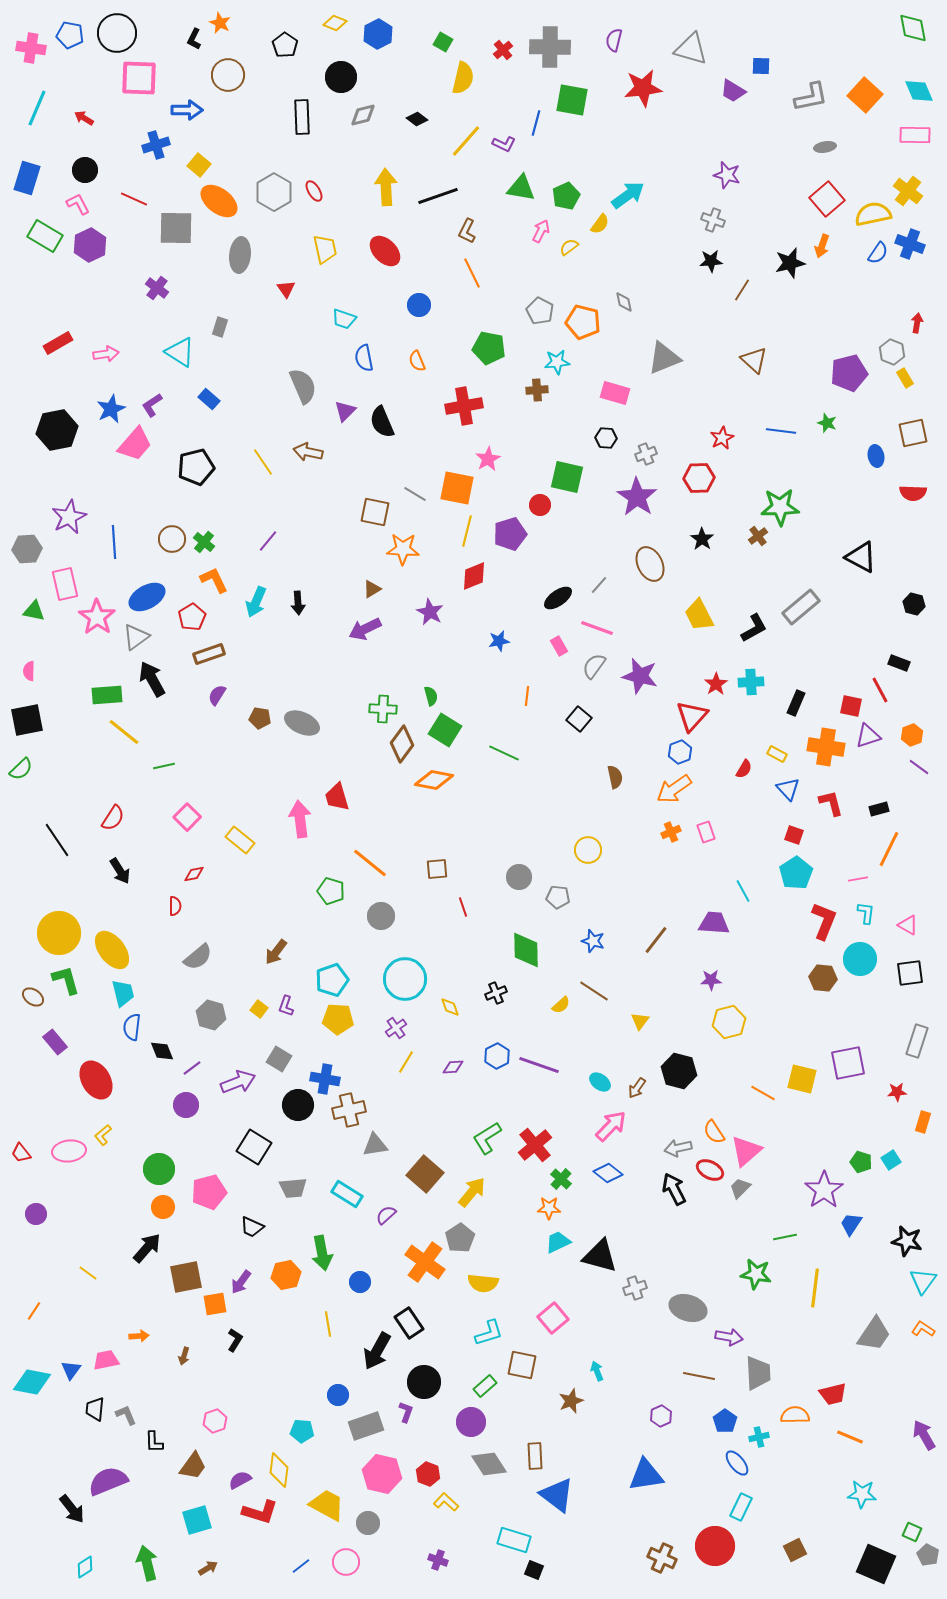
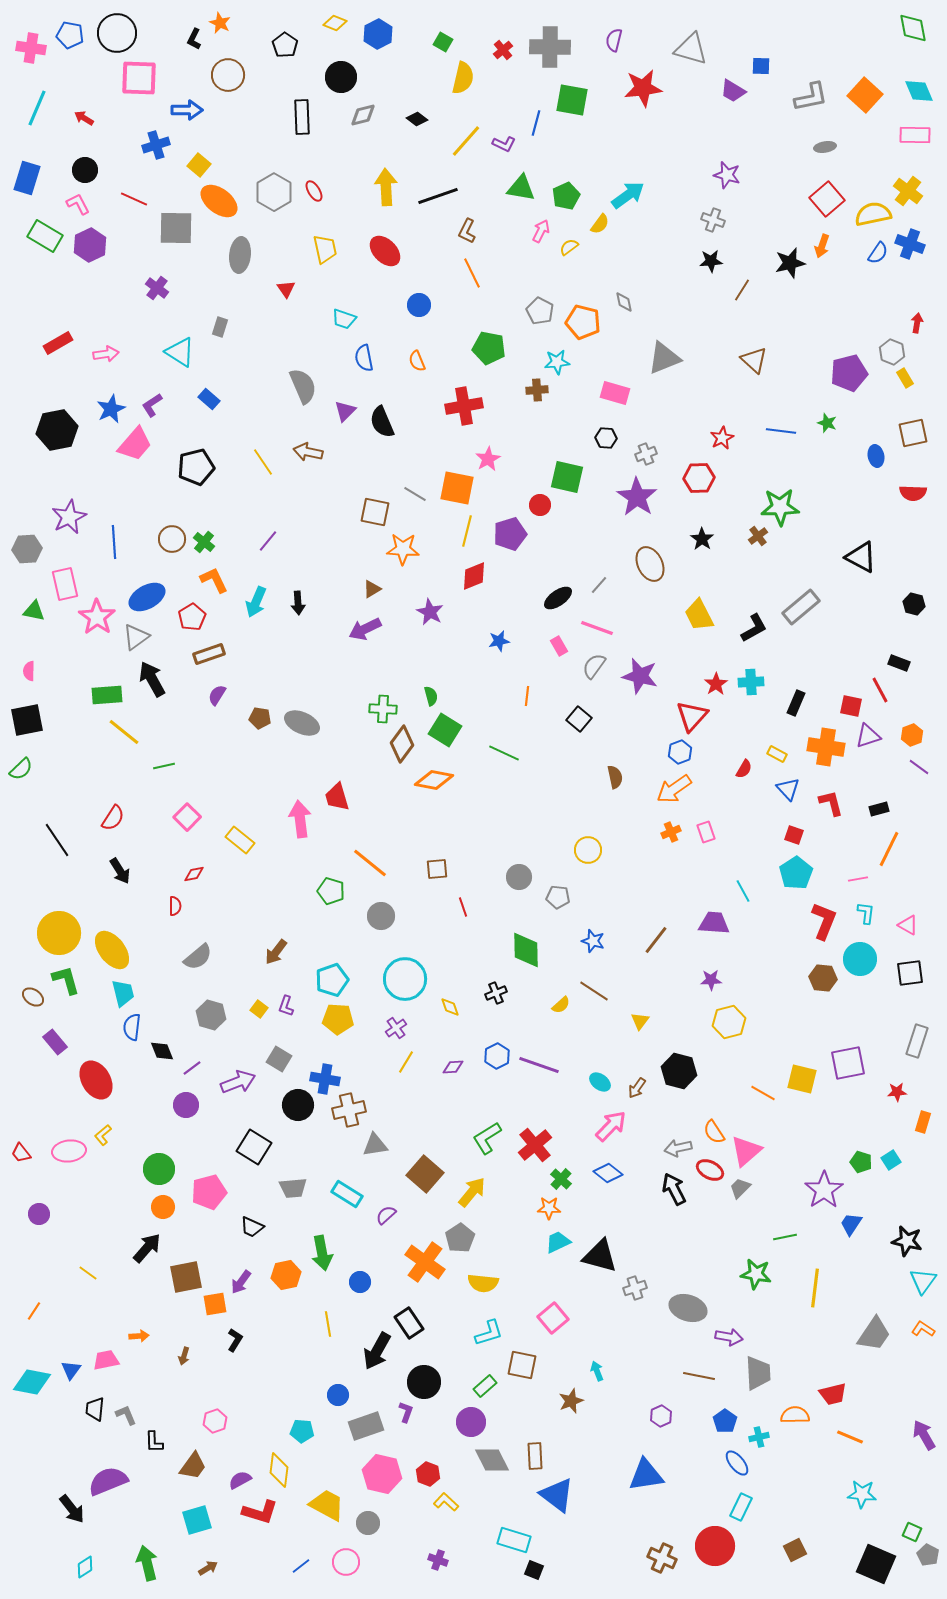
purple circle at (36, 1214): moved 3 px right
gray diamond at (489, 1464): moved 3 px right, 4 px up; rotated 6 degrees clockwise
